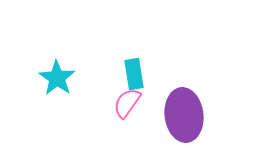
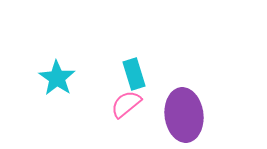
cyan rectangle: rotated 8 degrees counterclockwise
pink semicircle: moved 1 px left, 1 px down; rotated 16 degrees clockwise
